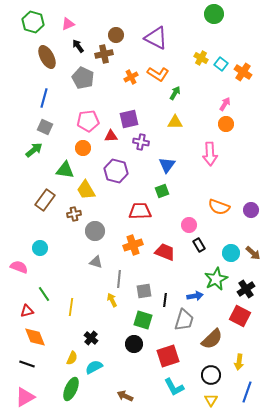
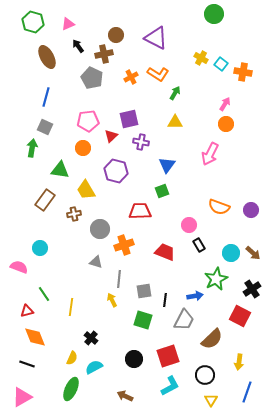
orange cross at (243, 72): rotated 24 degrees counterclockwise
gray pentagon at (83, 78): moved 9 px right
blue line at (44, 98): moved 2 px right, 1 px up
red triangle at (111, 136): rotated 40 degrees counterclockwise
green arrow at (34, 150): moved 2 px left, 2 px up; rotated 42 degrees counterclockwise
pink arrow at (210, 154): rotated 30 degrees clockwise
green triangle at (65, 170): moved 5 px left
gray circle at (95, 231): moved 5 px right, 2 px up
orange cross at (133, 245): moved 9 px left
black cross at (246, 289): moved 6 px right
gray trapezoid at (184, 320): rotated 10 degrees clockwise
black circle at (134, 344): moved 15 px down
black circle at (211, 375): moved 6 px left
cyan L-shape at (174, 387): moved 4 px left, 1 px up; rotated 90 degrees counterclockwise
pink triangle at (25, 397): moved 3 px left
